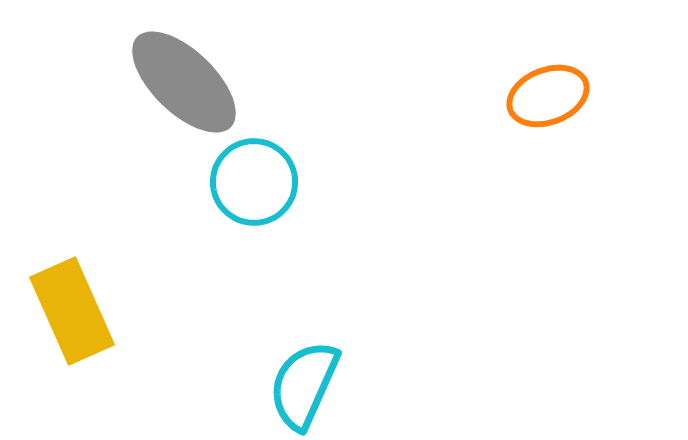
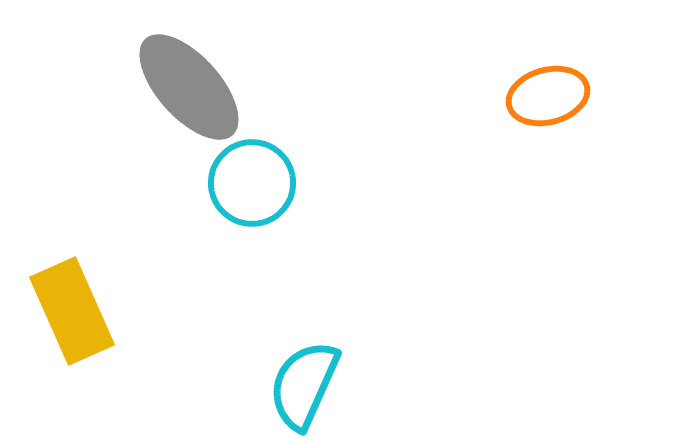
gray ellipse: moved 5 px right, 5 px down; rotated 4 degrees clockwise
orange ellipse: rotated 6 degrees clockwise
cyan circle: moved 2 px left, 1 px down
